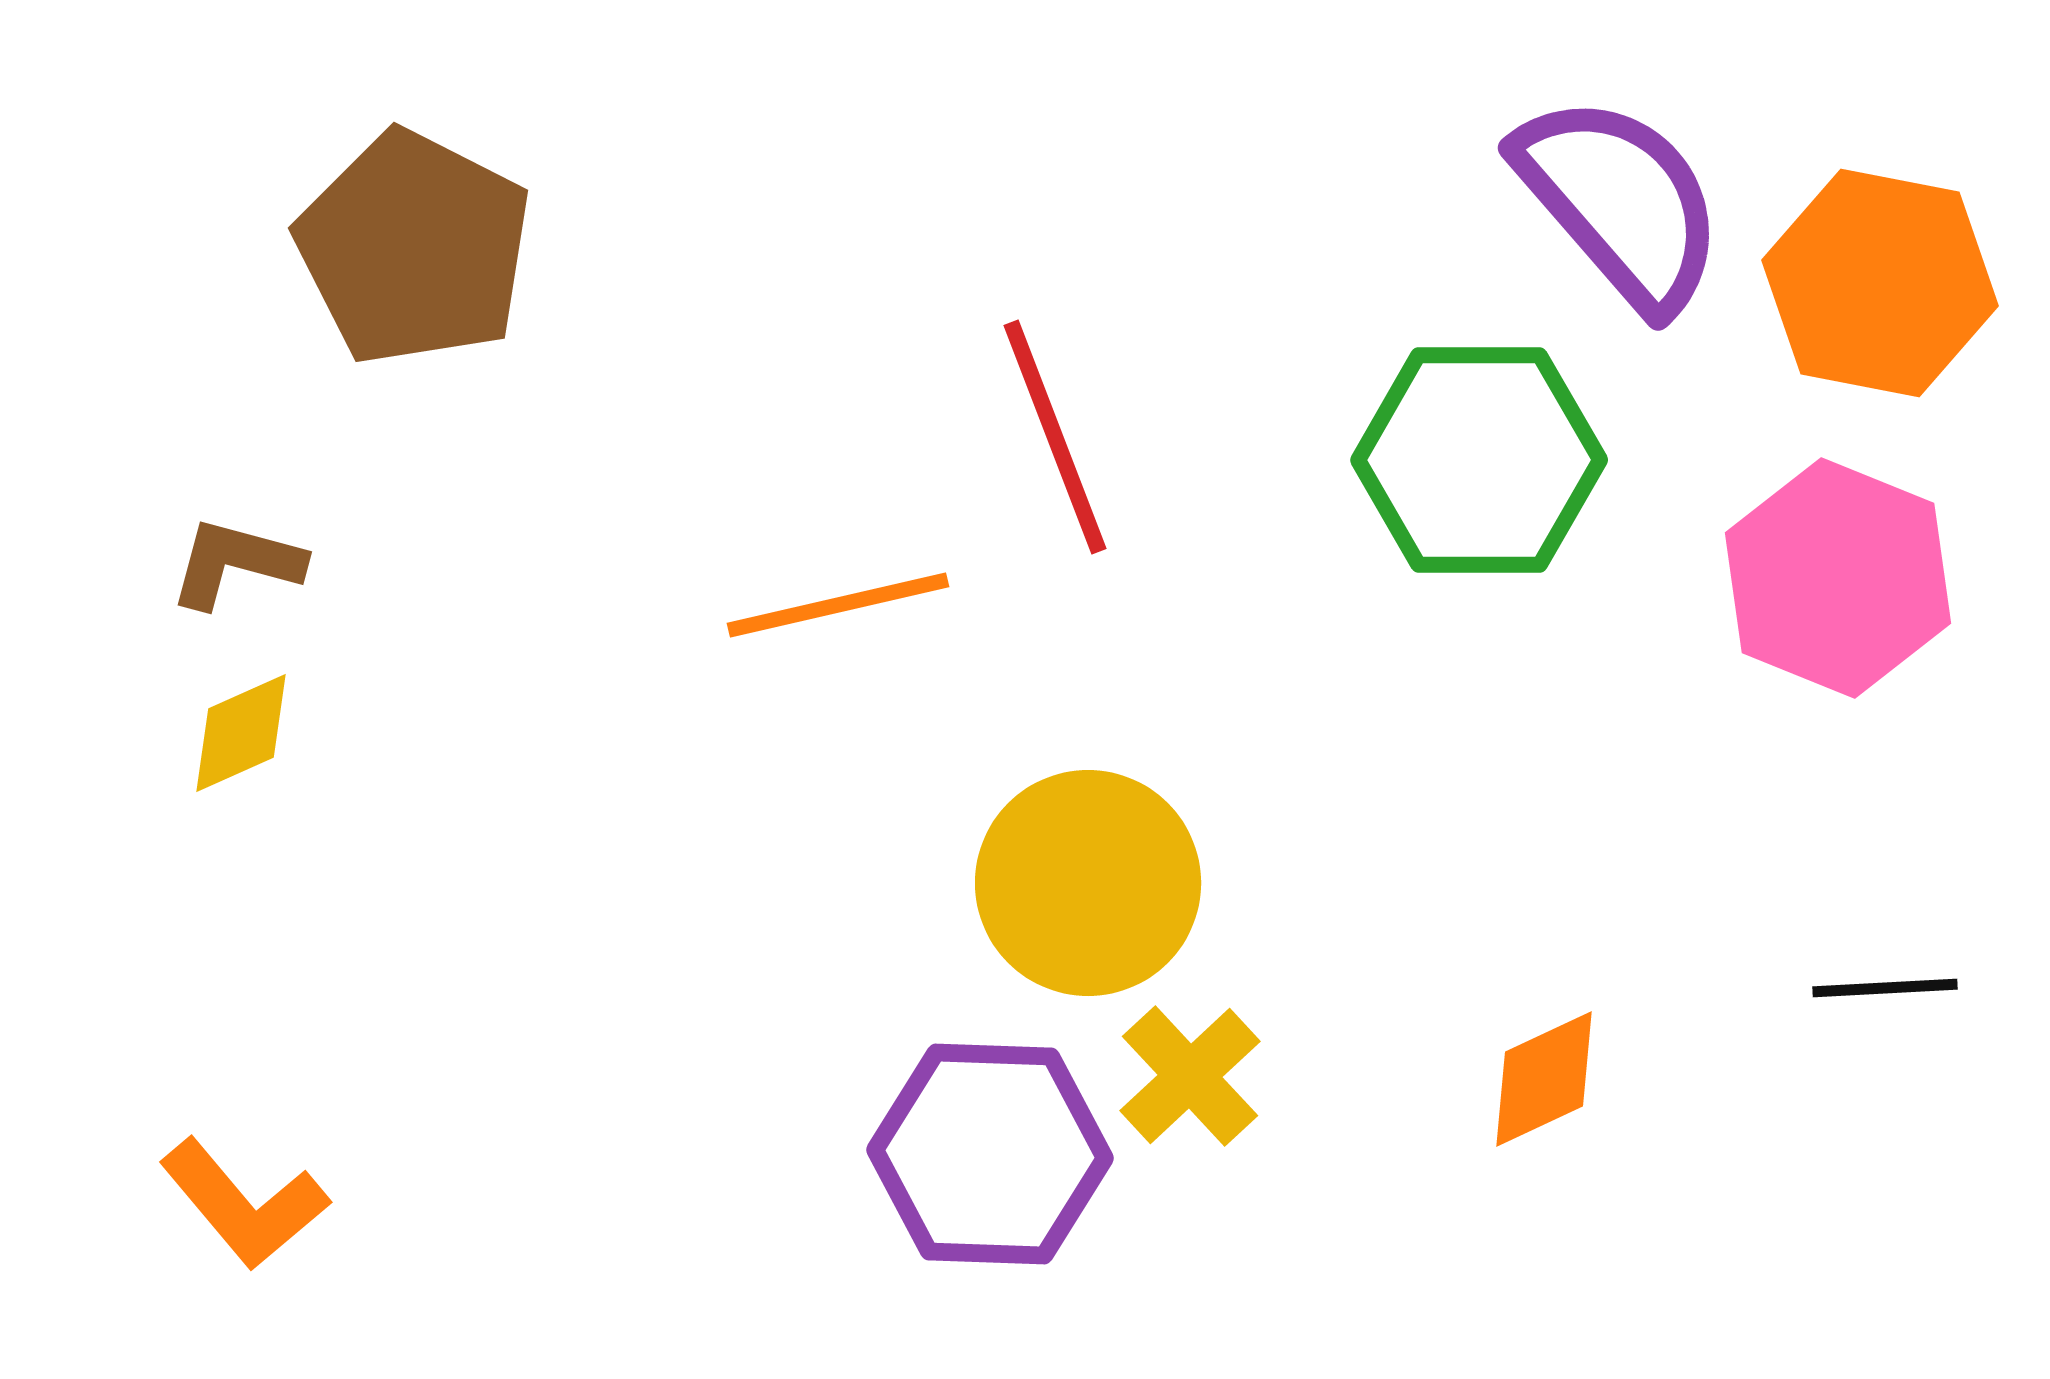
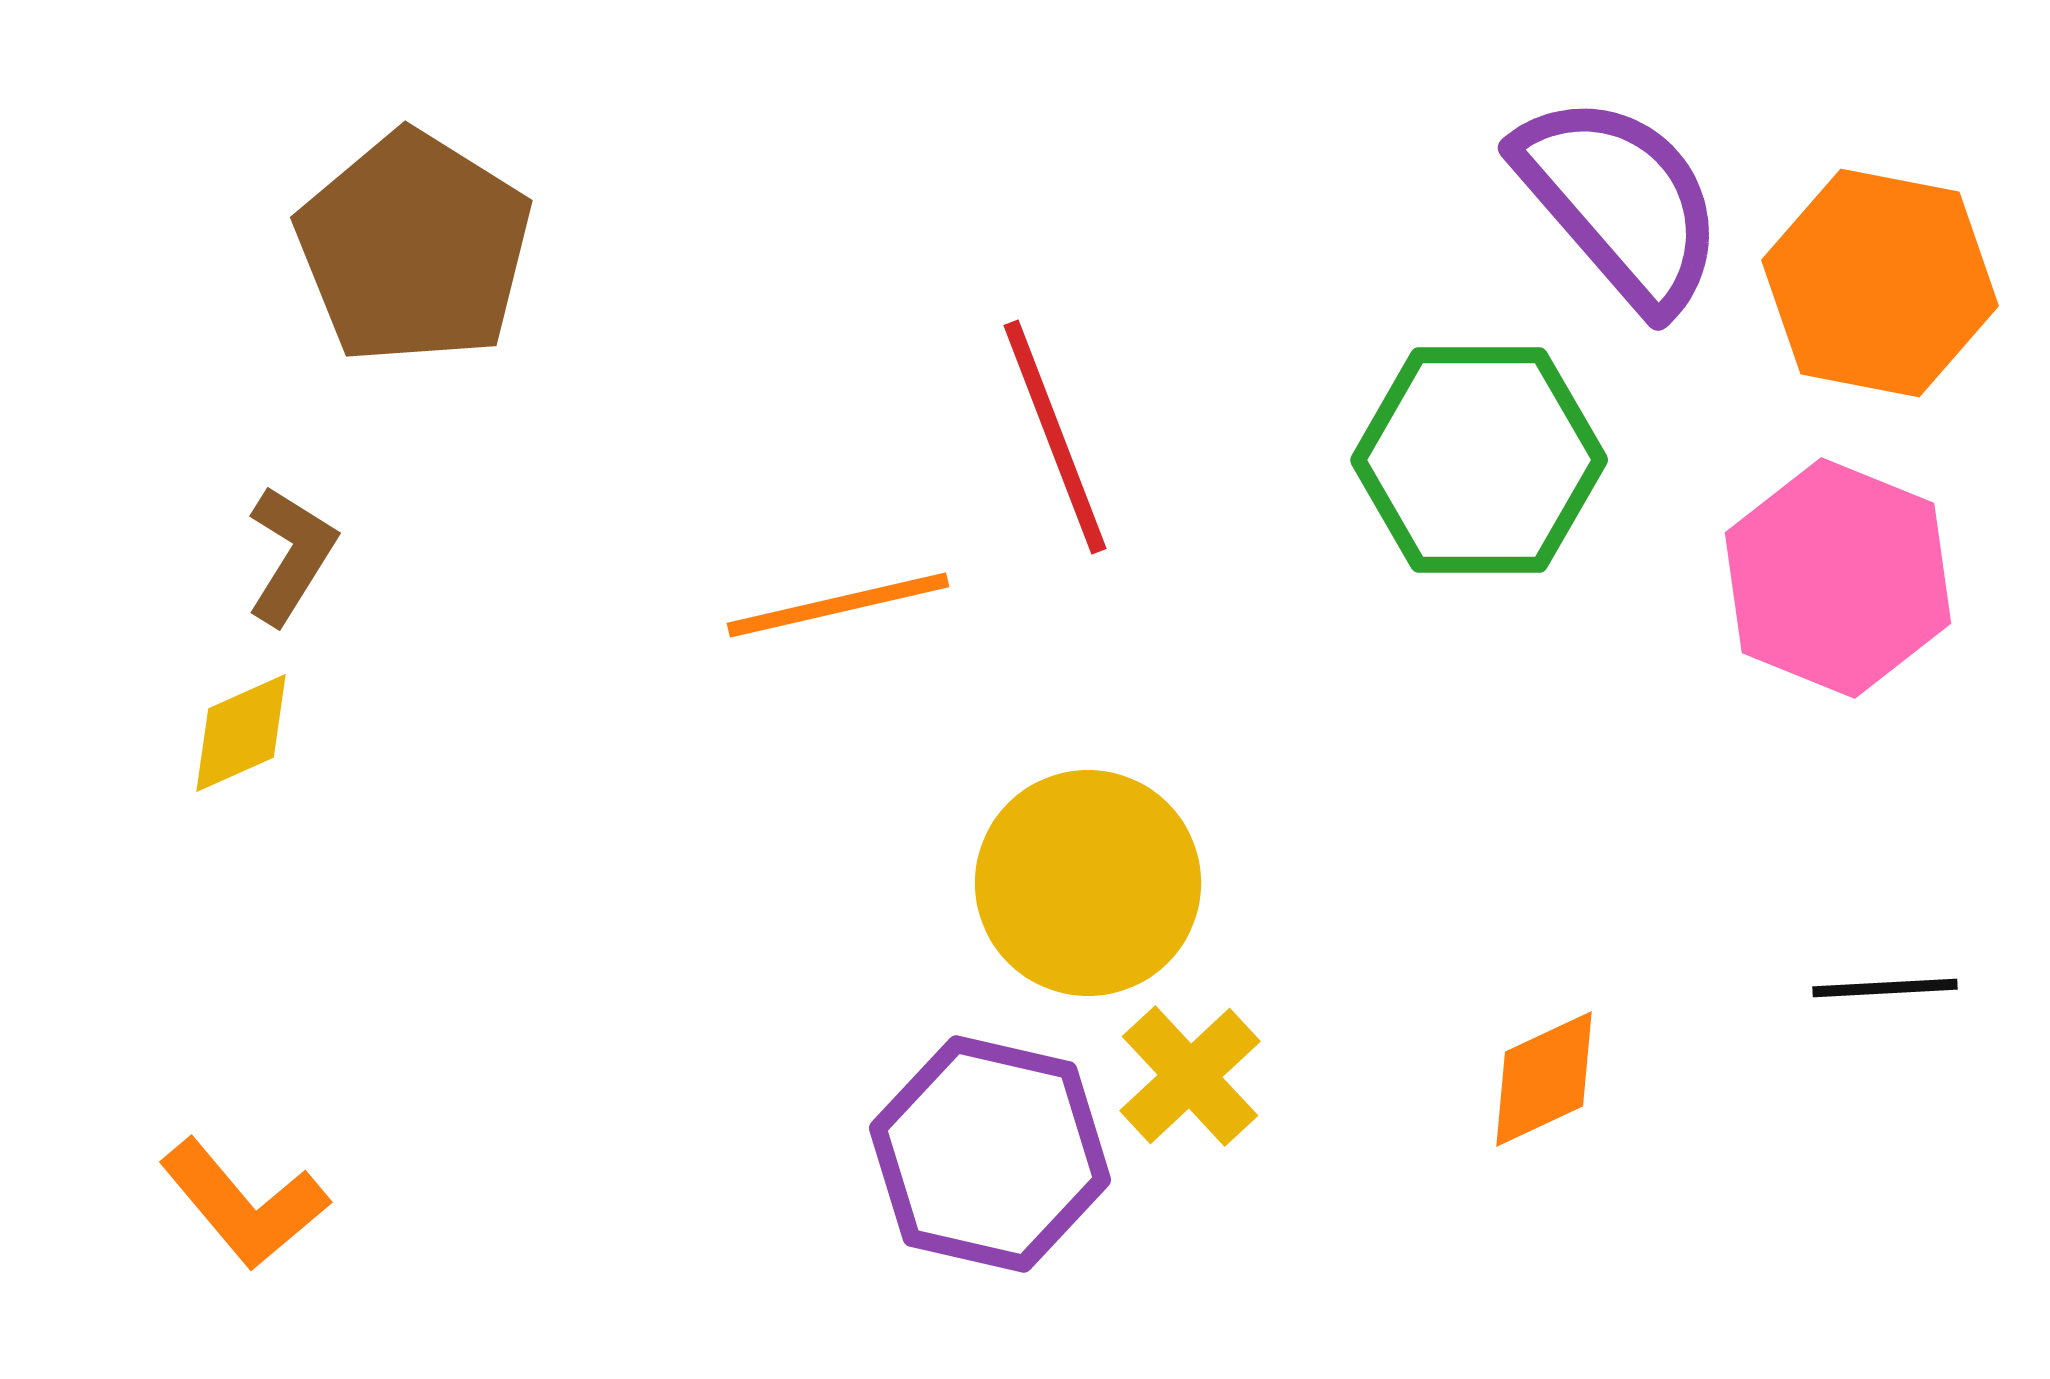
brown pentagon: rotated 5 degrees clockwise
brown L-shape: moved 55 px right, 8 px up; rotated 107 degrees clockwise
purple hexagon: rotated 11 degrees clockwise
